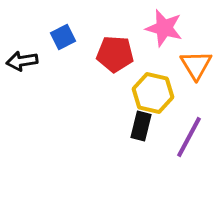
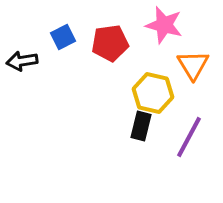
pink star: moved 3 px up
red pentagon: moved 5 px left, 11 px up; rotated 12 degrees counterclockwise
orange triangle: moved 3 px left
